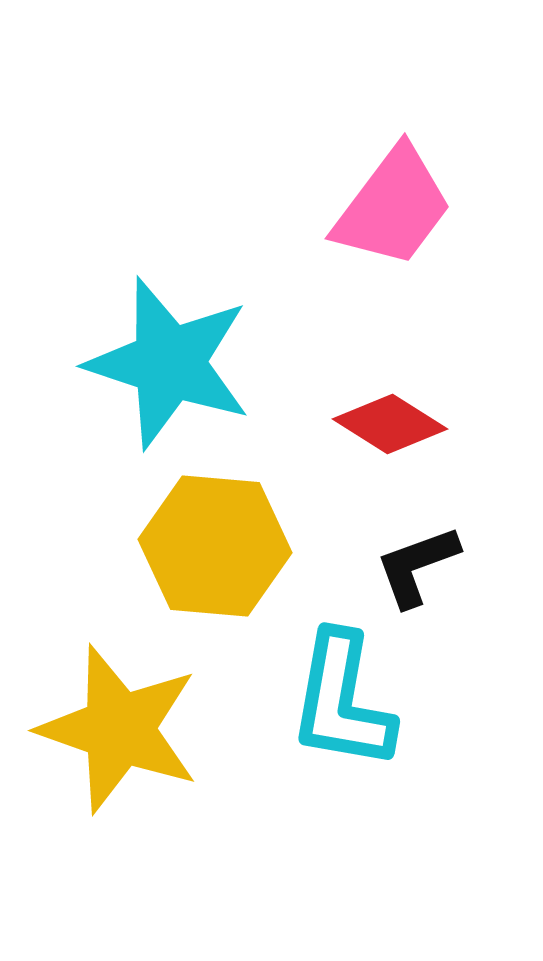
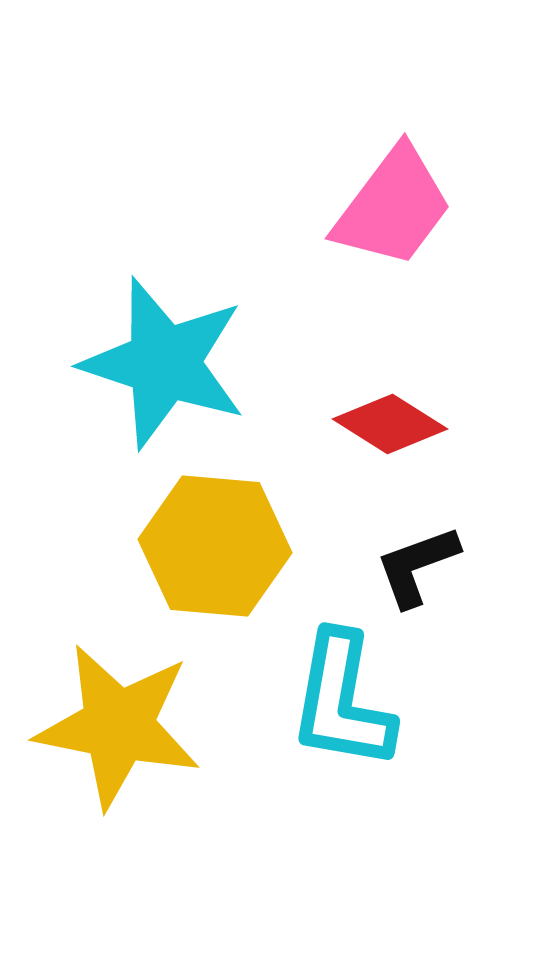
cyan star: moved 5 px left
yellow star: moved 1 px left, 3 px up; rotated 8 degrees counterclockwise
